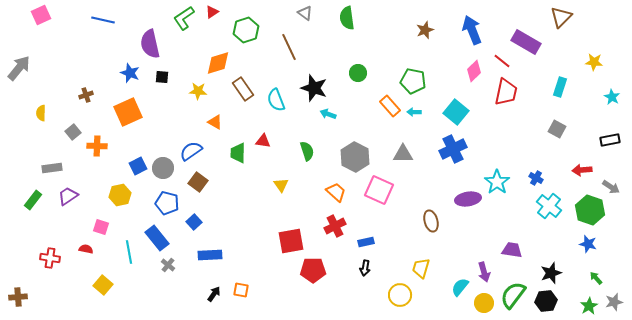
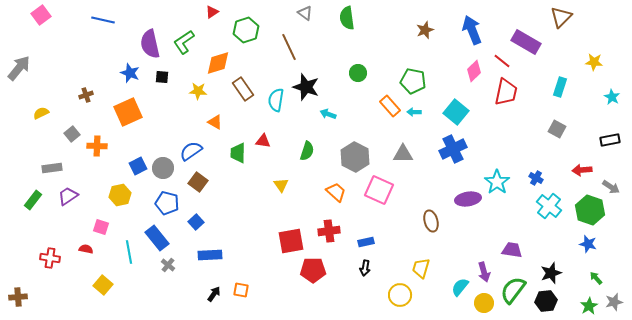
pink square at (41, 15): rotated 12 degrees counterclockwise
green L-shape at (184, 18): moved 24 px down
black star at (314, 88): moved 8 px left, 1 px up
cyan semicircle at (276, 100): rotated 30 degrees clockwise
yellow semicircle at (41, 113): rotated 63 degrees clockwise
gray square at (73, 132): moved 1 px left, 2 px down
green semicircle at (307, 151): rotated 36 degrees clockwise
blue square at (194, 222): moved 2 px right
red cross at (335, 226): moved 6 px left, 5 px down; rotated 20 degrees clockwise
green semicircle at (513, 295): moved 5 px up
